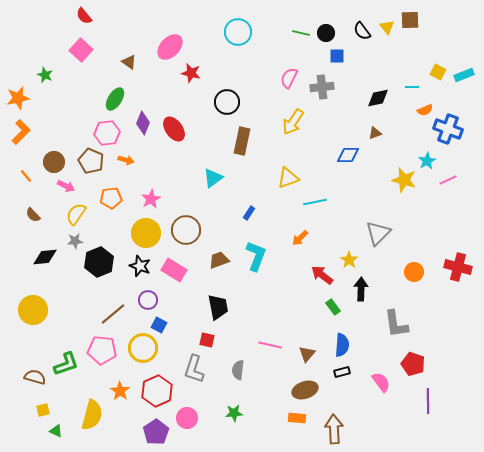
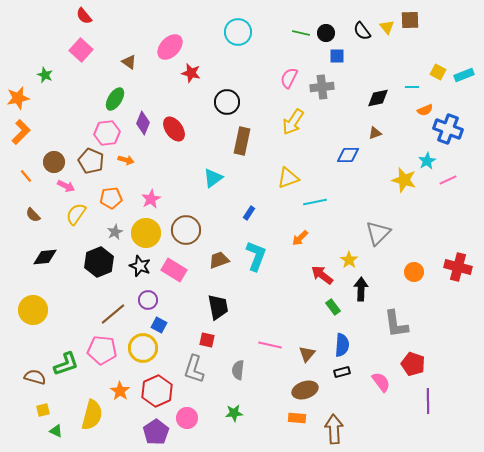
gray star at (75, 241): moved 40 px right, 9 px up; rotated 21 degrees counterclockwise
